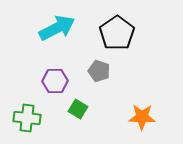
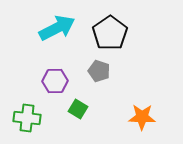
black pentagon: moved 7 px left
